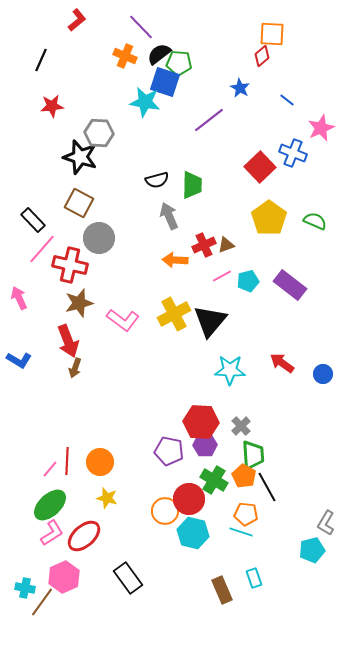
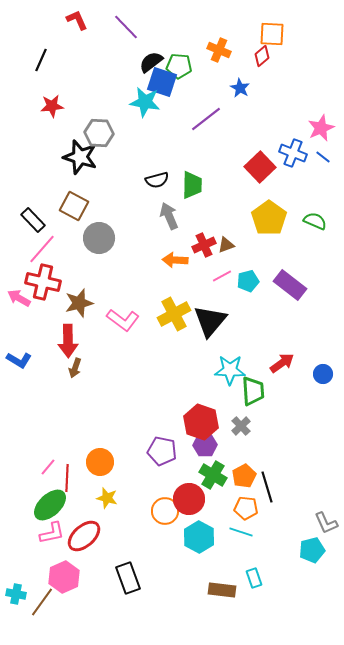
red L-shape at (77, 20): rotated 75 degrees counterclockwise
purple line at (141, 27): moved 15 px left
black semicircle at (159, 54): moved 8 px left, 8 px down
orange cross at (125, 56): moved 94 px right, 6 px up
green pentagon at (179, 63): moved 3 px down
blue square at (165, 82): moved 3 px left
blue line at (287, 100): moved 36 px right, 57 px down
purple line at (209, 120): moved 3 px left, 1 px up
brown square at (79, 203): moved 5 px left, 3 px down
red cross at (70, 265): moved 27 px left, 17 px down
pink arrow at (19, 298): rotated 35 degrees counterclockwise
red arrow at (68, 341): rotated 20 degrees clockwise
red arrow at (282, 363): rotated 110 degrees clockwise
red hexagon at (201, 422): rotated 16 degrees clockwise
purple pentagon at (169, 451): moved 7 px left
green trapezoid at (253, 455): moved 64 px up
red line at (67, 461): moved 17 px down
pink line at (50, 469): moved 2 px left, 2 px up
orange pentagon at (244, 476): rotated 15 degrees clockwise
green cross at (214, 480): moved 1 px left, 5 px up
black line at (267, 487): rotated 12 degrees clockwise
orange pentagon at (246, 514): moved 6 px up
gray L-shape at (326, 523): rotated 55 degrees counterclockwise
pink L-shape at (52, 533): rotated 20 degrees clockwise
cyan hexagon at (193, 533): moved 6 px right, 4 px down; rotated 16 degrees clockwise
black rectangle at (128, 578): rotated 16 degrees clockwise
cyan cross at (25, 588): moved 9 px left, 6 px down
brown rectangle at (222, 590): rotated 60 degrees counterclockwise
